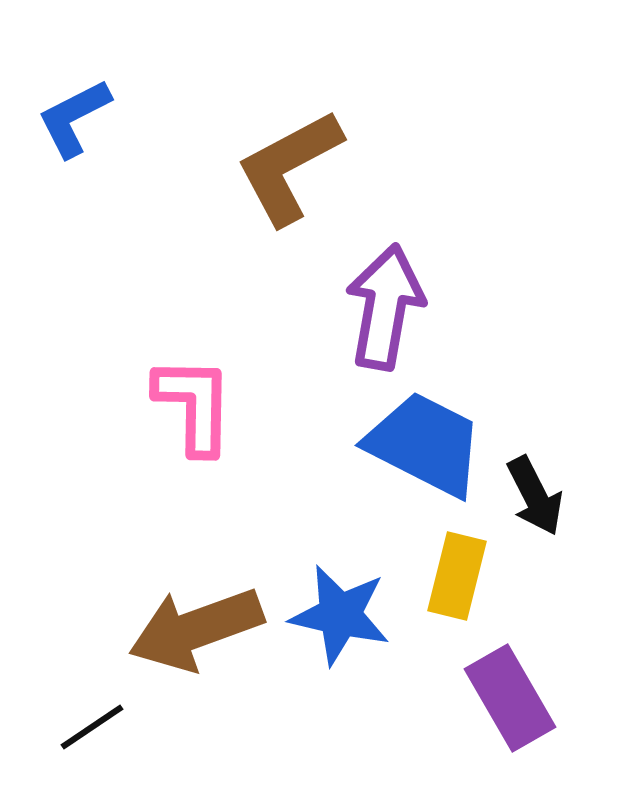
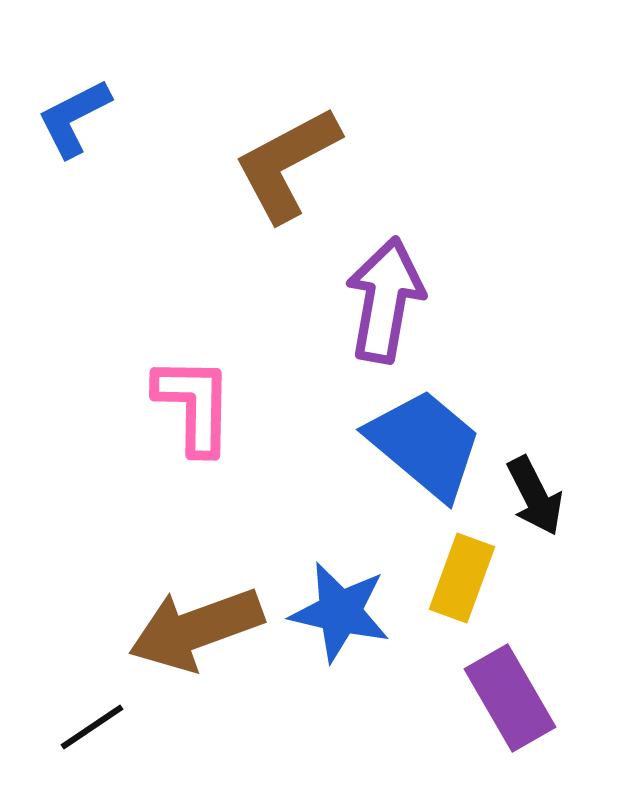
brown L-shape: moved 2 px left, 3 px up
purple arrow: moved 7 px up
blue trapezoid: rotated 13 degrees clockwise
yellow rectangle: moved 5 px right, 2 px down; rotated 6 degrees clockwise
blue star: moved 3 px up
